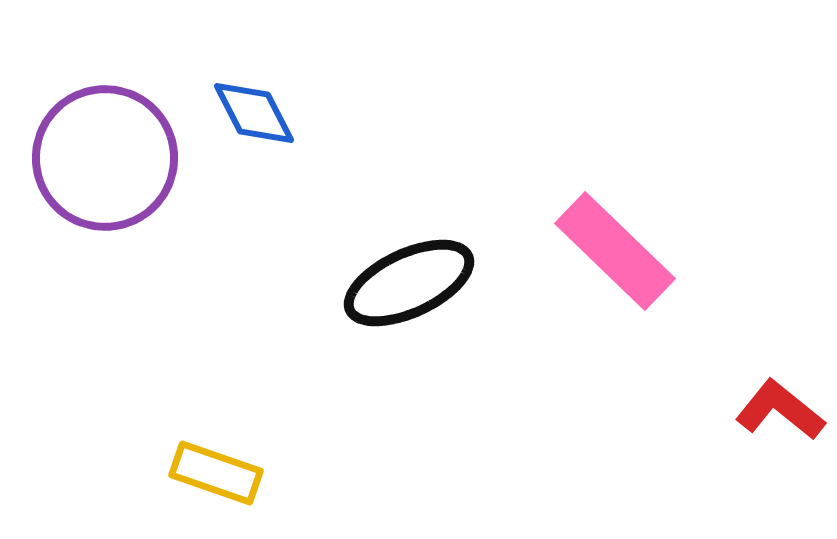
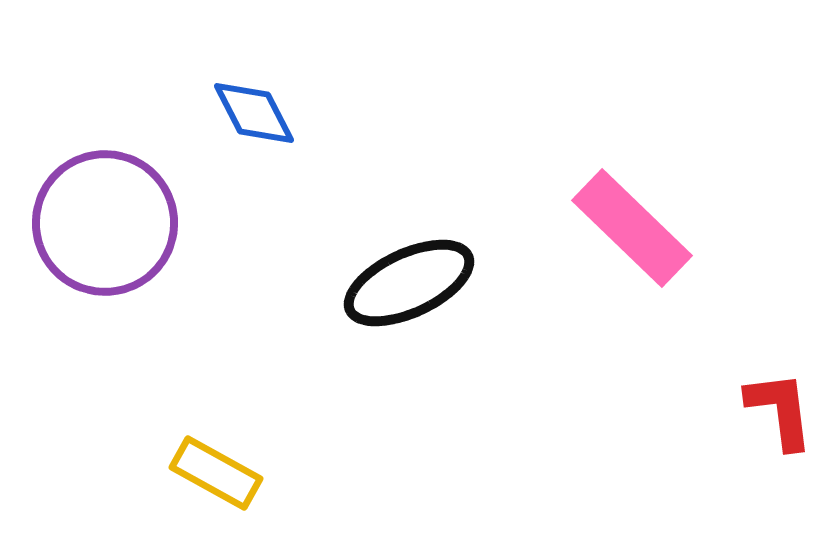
purple circle: moved 65 px down
pink rectangle: moved 17 px right, 23 px up
red L-shape: rotated 44 degrees clockwise
yellow rectangle: rotated 10 degrees clockwise
